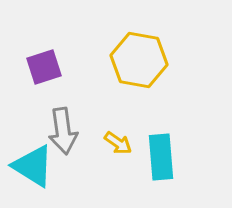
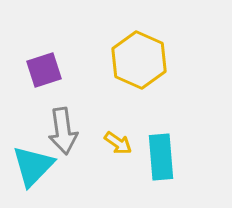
yellow hexagon: rotated 14 degrees clockwise
purple square: moved 3 px down
cyan triangle: rotated 42 degrees clockwise
